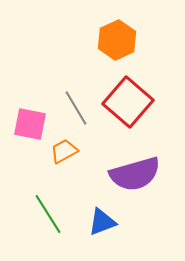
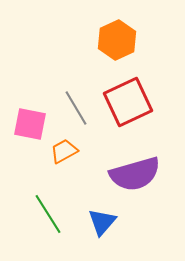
red square: rotated 24 degrees clockwise
blue triangle: rotated 28 degrees counterclockwise
